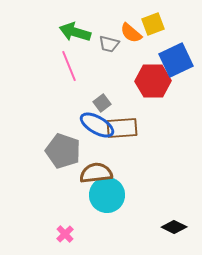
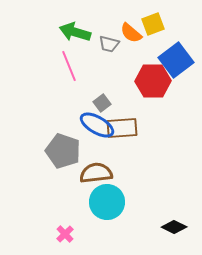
blue square: rotated 12 degrees counterclockwise
cyan circle: moved 7 px down
